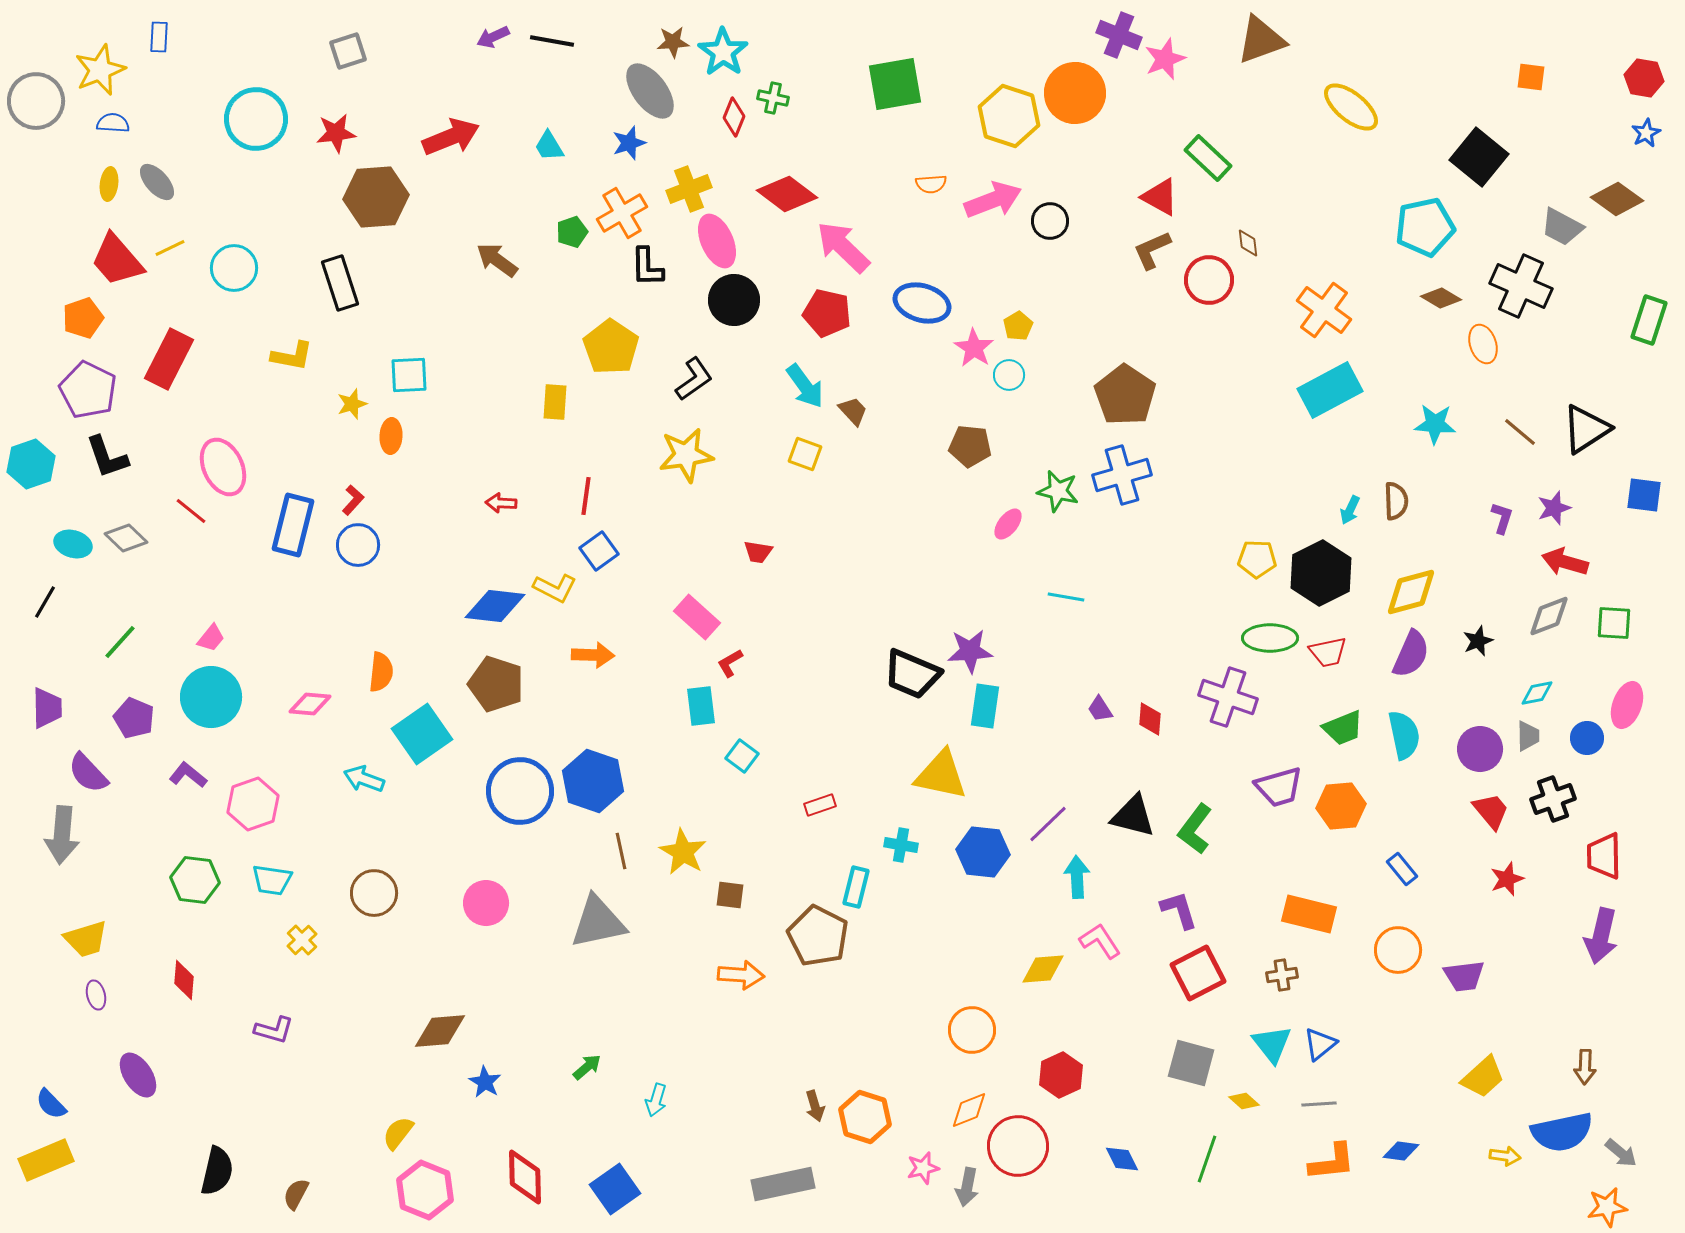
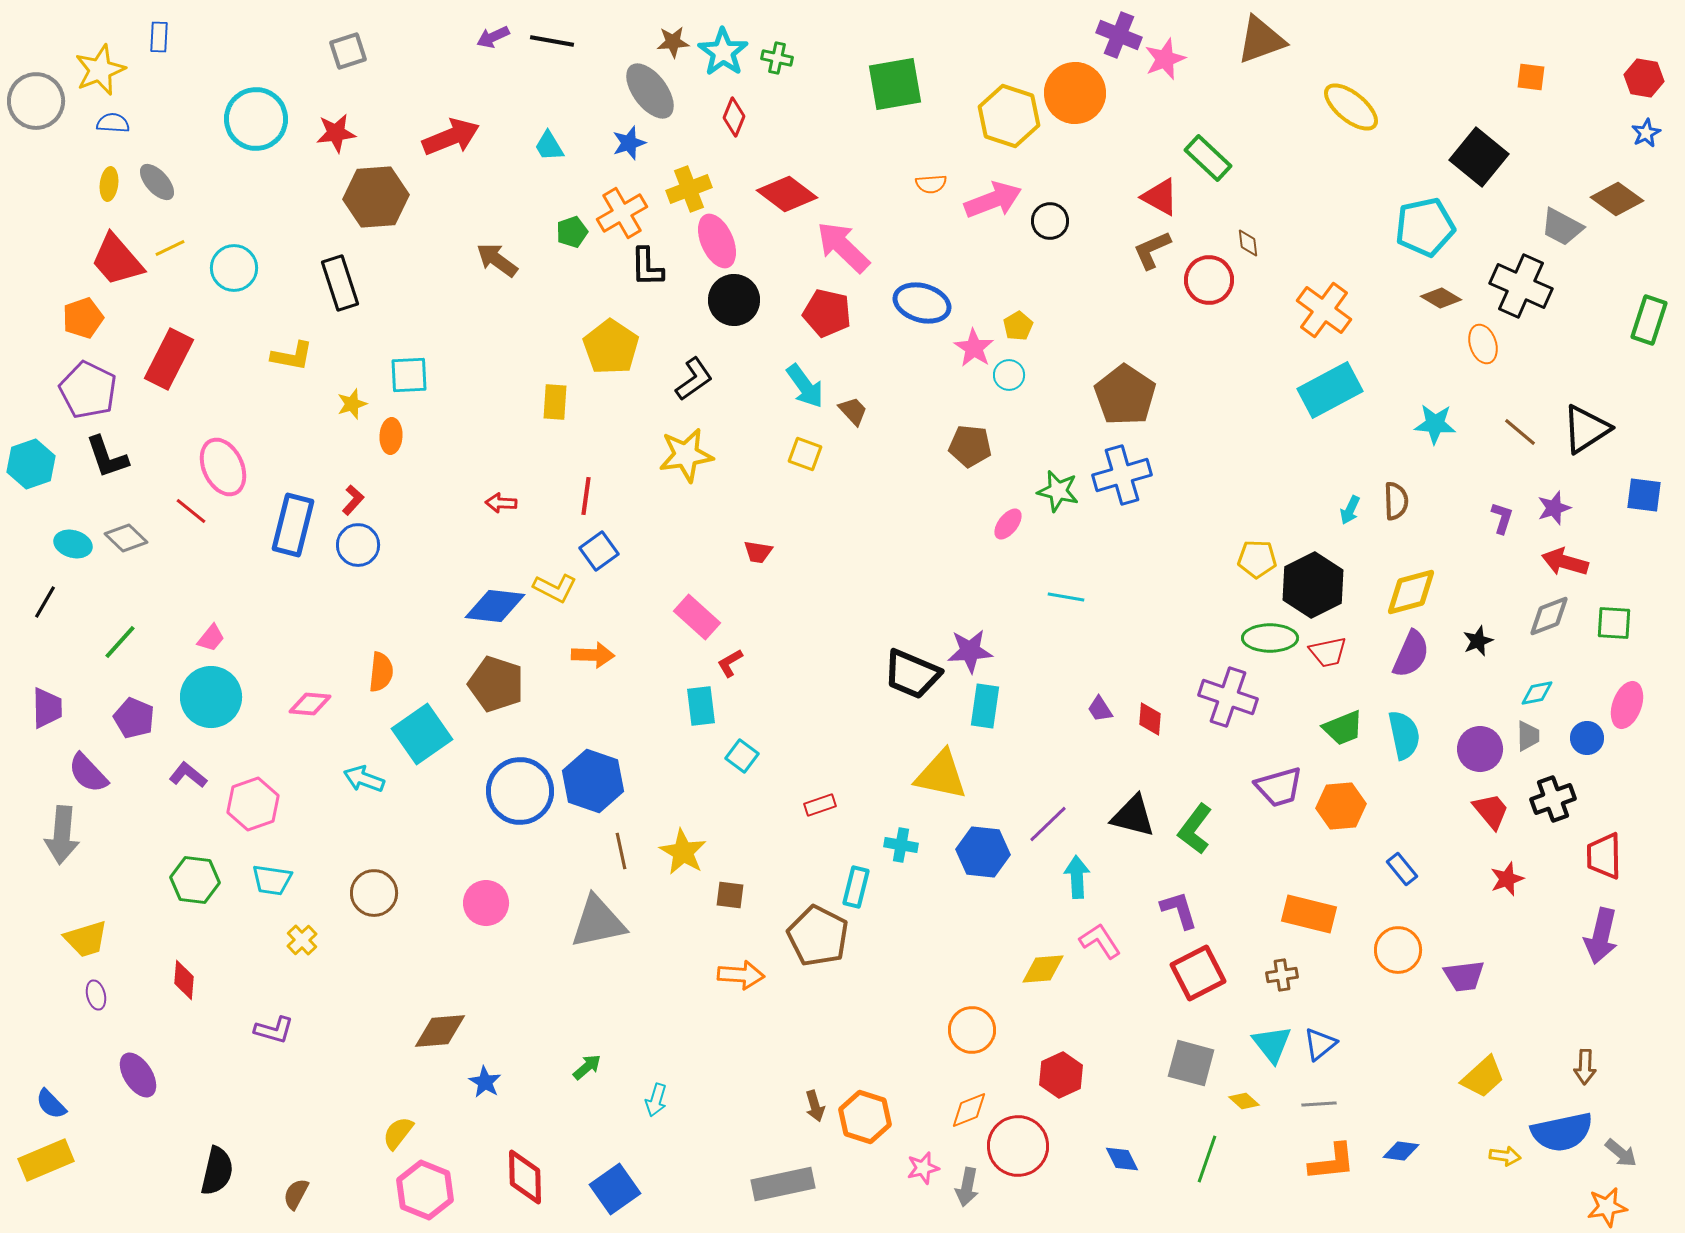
green cross at (773, 98): moved 4 px right, 40 px up
black hexagon at (1321, 573): moved 8 px left, 12 px down
